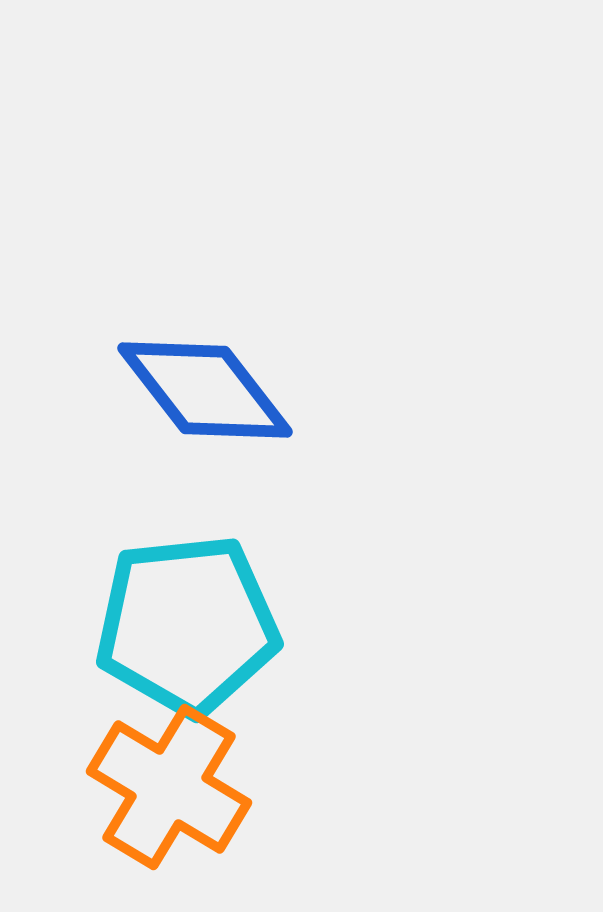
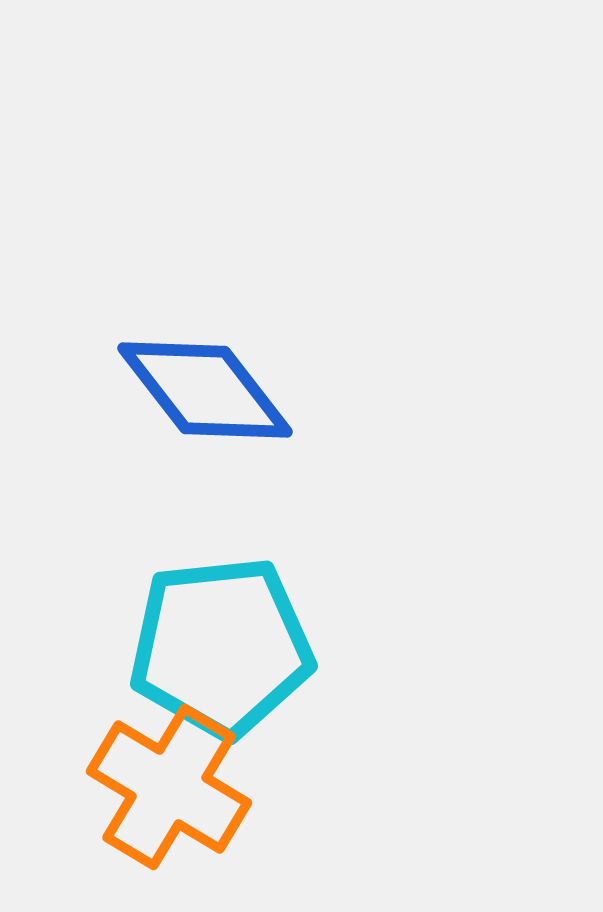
cyan pentagon: moved 34 px right, 22 px down
